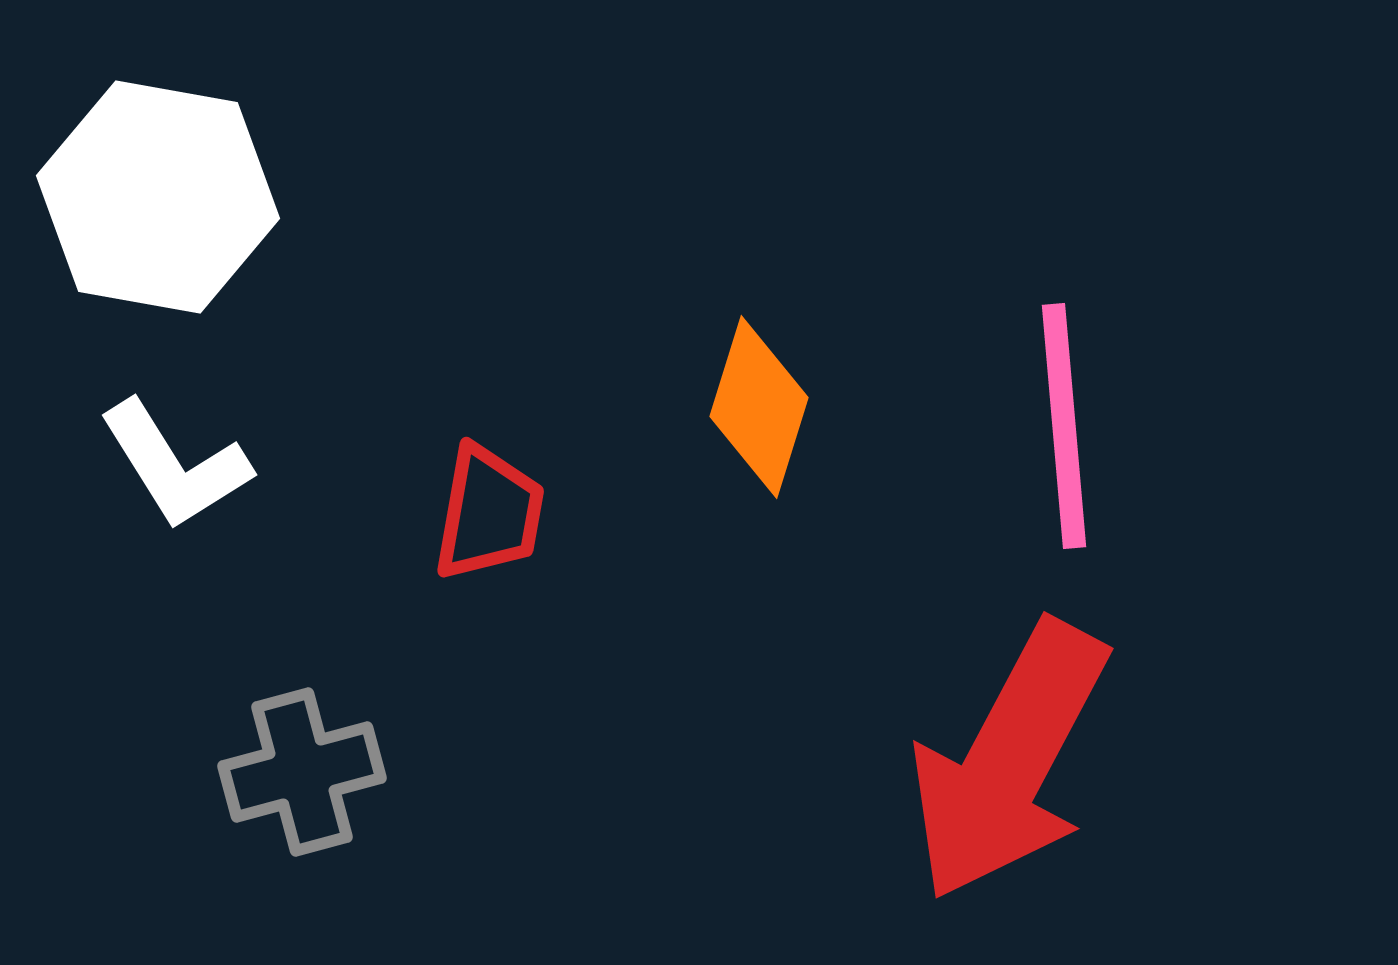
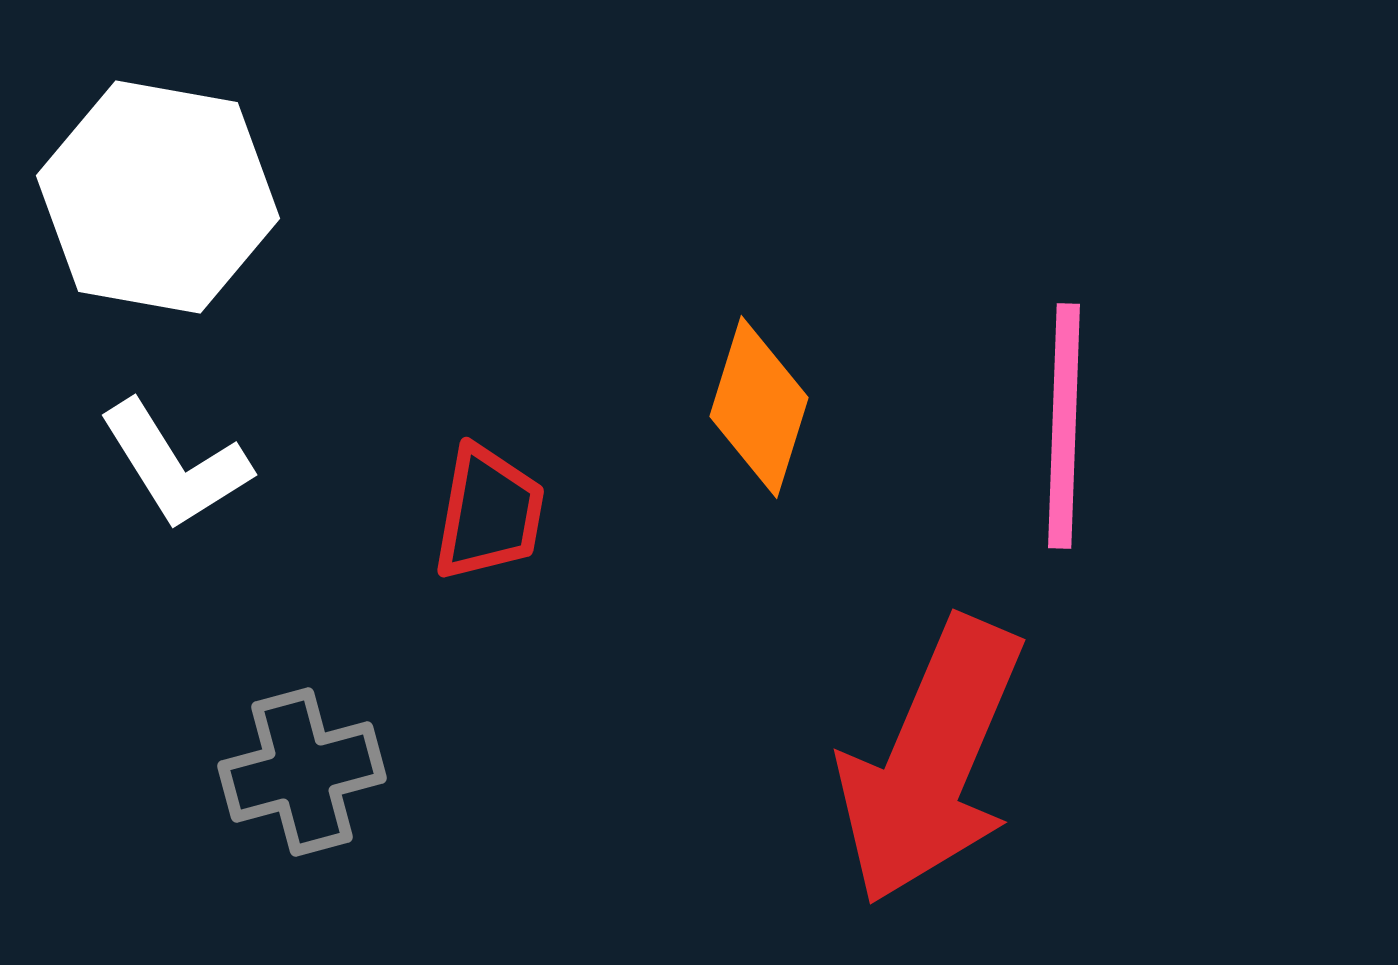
pink line: rotated 7 degrees clockwise
red arrow: moved 78 px left; rotated 5 degrees counterclockwise
